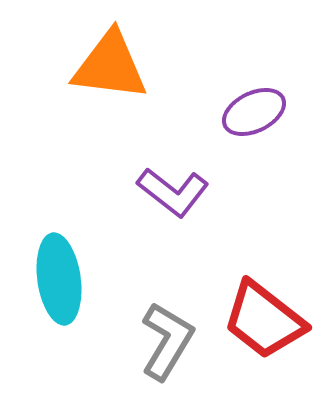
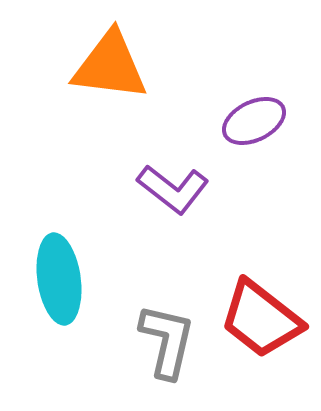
purple ellipse: moved 9 px down
purple L-shape: moved 3 px up
red trapezoid: moved 3 px left, 1 px up
gray L-shape: rotated 18 degrees counterclockwise
